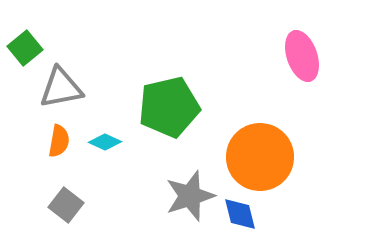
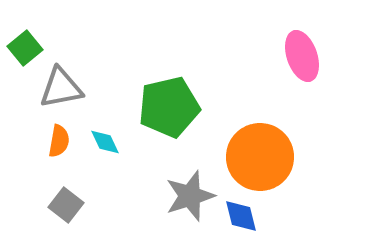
cyan diamond: rotated 40 degrees clockwise
blue diamond: moved 1 px right, 2 px down
